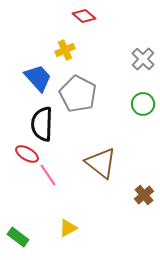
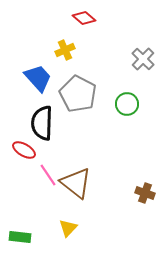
red diamond: moved 2 px down
green circle: moved 16 px left
black semicircle: moved 1 px up
red ellipse: moved 3 px left, 4 px up
brown triangle: moved 25 px left, 20 px down
brown cross: moved 1 px right, 2 px up; rotated 30 degrees counterclockwise
yellow triangle: rotated 18 degrees counterclockwise
green rectangle: moved 2 px right; rotated 30 degrees counterclockwise
